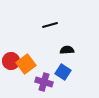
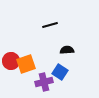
orange square: rotated 18 degrees clockwise
blue square: moved 3 px left
purple cross: rotated 30 degrees counterclockwise
